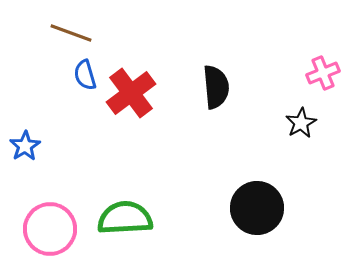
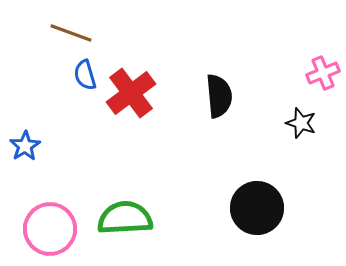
black semicircle: moved 3 px right, 9 px down
black star: rotated 24 degrees counterclockwise
